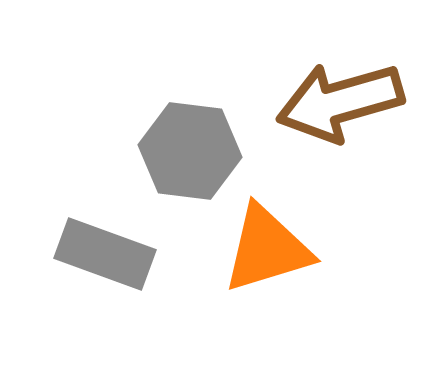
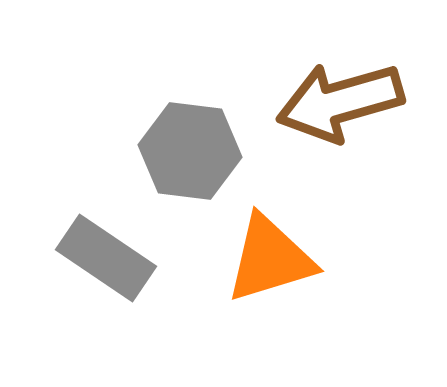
orange triangle: moved 3 px right, 10 px down
gray rectangle: moved 1 px right, 4 px down; rotated 14 degrees clockwise
